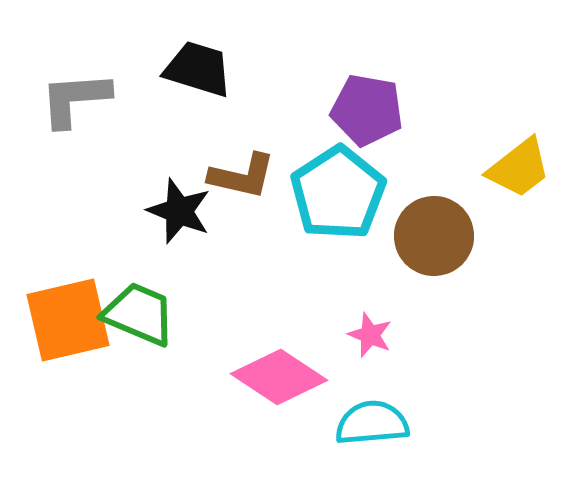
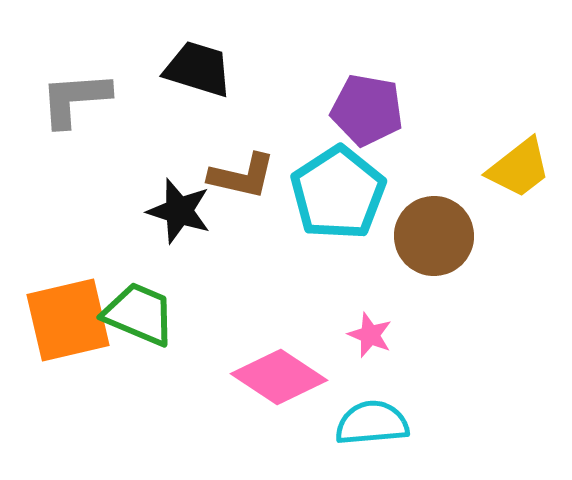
black star: rotated 4 degrees counterclockwise
